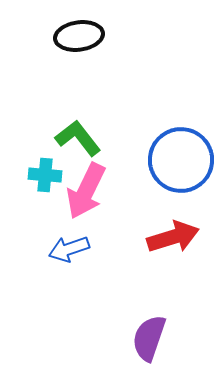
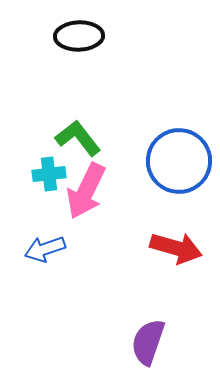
black ellipse: rotated 6 degrees clockwise
blue circle: moved 2 px left, 1 px down
cyan cross: moved 4 px right, 1 px up; rotated 12 degrees counterclockwise
red arrow: moved 3 px right, 11 px down; rotated 33 degrees clockwise
blue arrow: moved 24 px left
purple semicircle: moved 1 px left, 4 px down
